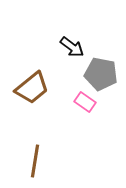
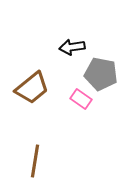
black arrow: rotated 135 degrees clockwise
pink rectangle: moved 4 px left, 3 px up
